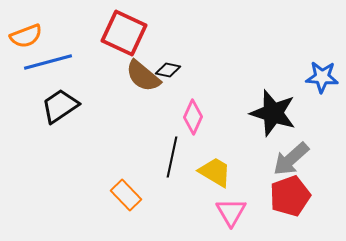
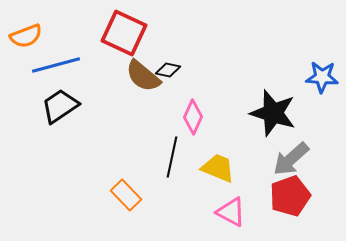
blue line: moved 8 px right, 3 px down
yellow trapezoid: moved 3 px right, 4 px up; rotated 9 degrees counterclockwise
pink triangle: rotated 32 degrees counterclockwise
